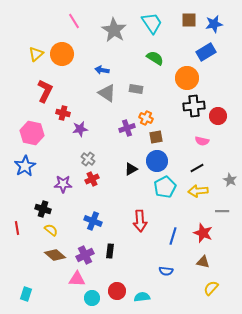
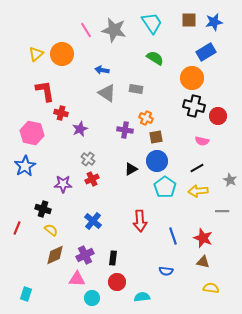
pink line at (74, 21): moved 12 px right, 9 px down
blue star at (214, 24): moved 2 px up
gray star at (114, 30): rotated 20 degrees counterclockwise
orange circle at (187, 78): moved 5 px right
red L-shape at (45, 91): rotated 35 degrees counterclockwise
black cross at (194, 106): rotated 20 degrees clockwise
red cross at (63, 113): moved 2 px left
purple cross at (127, 128): moved 2 px left, 2 px down; rotated 28 degrees clockwise
purple star at (80, 129): rotated 14 degrees counterclockwise
cyan pentagon at (165, 187): rotated 10 degrees counterclockwise
blue cross at (93, 221): rotated 18 degrees clockwise
red line at (17, 228): rotated 32 degrees clockwise
red star at (203, 233): moved 5 px down
blue line at (173, 236): rotated 36 degrees counterclockwise
black rectangle at (110, 251): moved 3 px right, 7 px down
brown diamond at (55, 255): rotated 65 degrees counterclockwise
yellow semicircle at (211, 288): rotated 56 degrees clockwise
red circle at (117, 291): moved 9 px up
